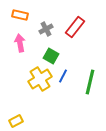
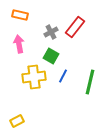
gray cross: moved 5 px right, 3 px down
pink arrow: moved 1 px left, 1 px down
yellow cross: moved 6 px left, 2 px up; rotated 25 degrees clockwise
yellow rectangle: moved 1 px right
